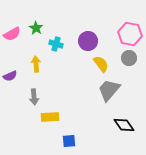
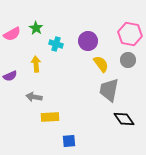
gray circle: moved 1 px left, 2 px down
gray trapezoid: rotated 30 degrees counterclockwise
gray arrow: rotated 105 degrees clockwise
black diamond: moved 6 px up
